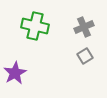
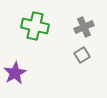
gray square: moved 3 px left, 1 px up
